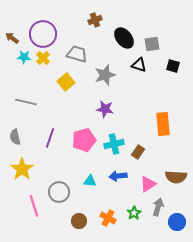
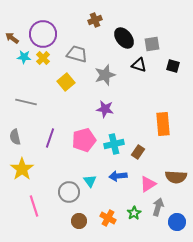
cyan triangle: rotated 48 degrees clockwise
gray circle: moved 10 px right
